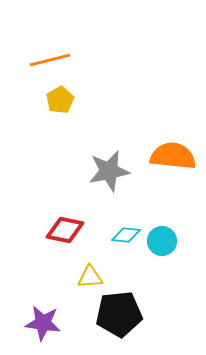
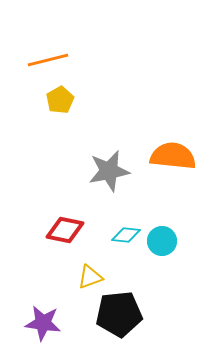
orange line: moved 2 px left
yellow triangle: rotated 16 degrees counterclockwise
